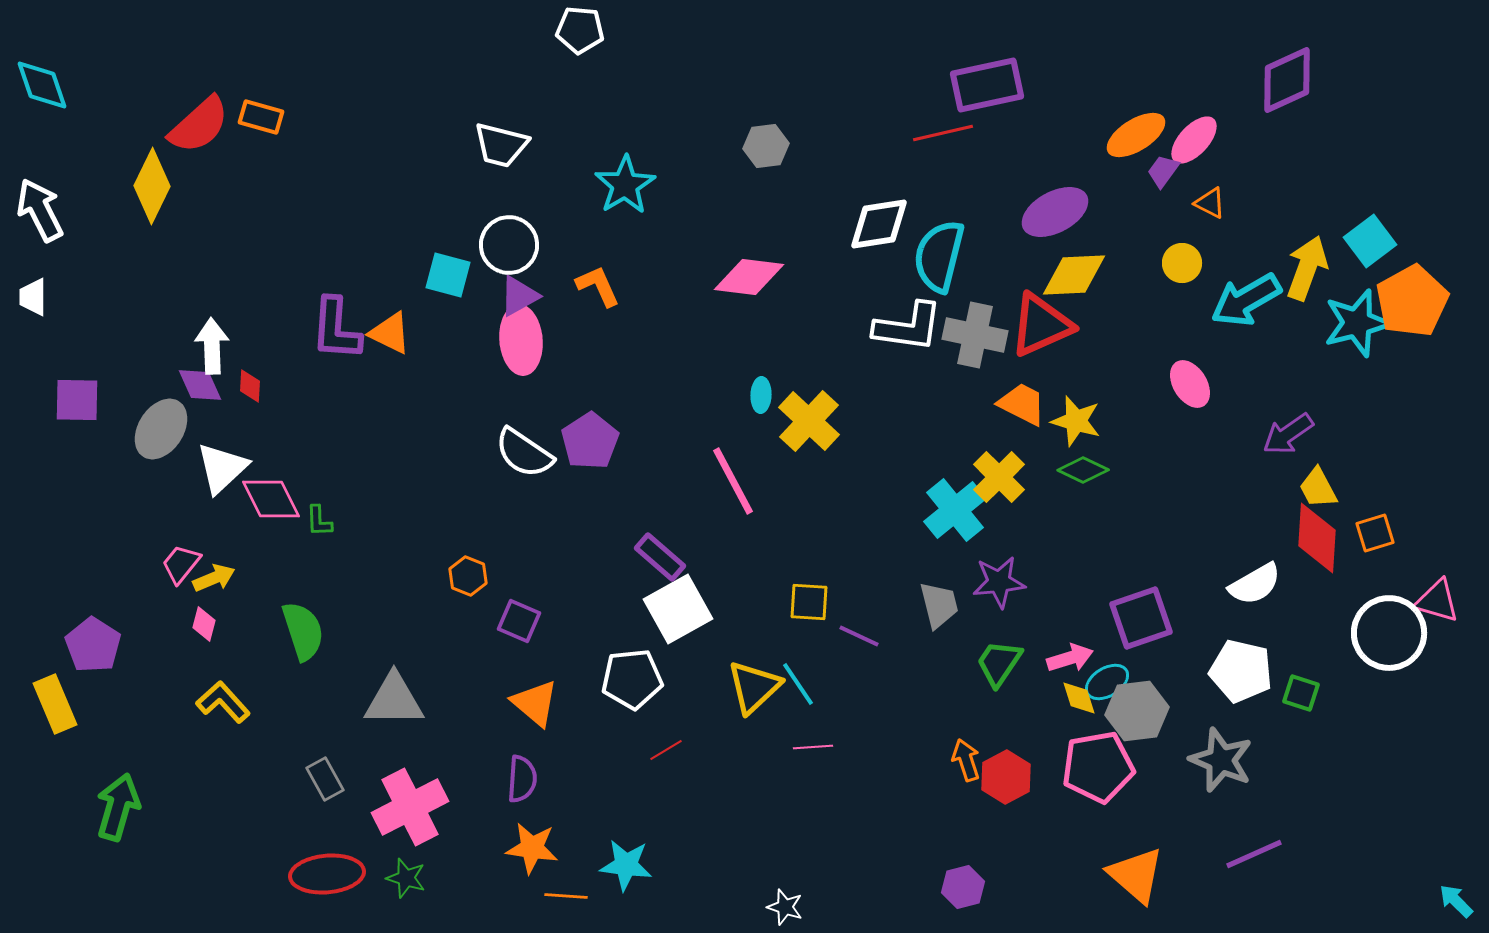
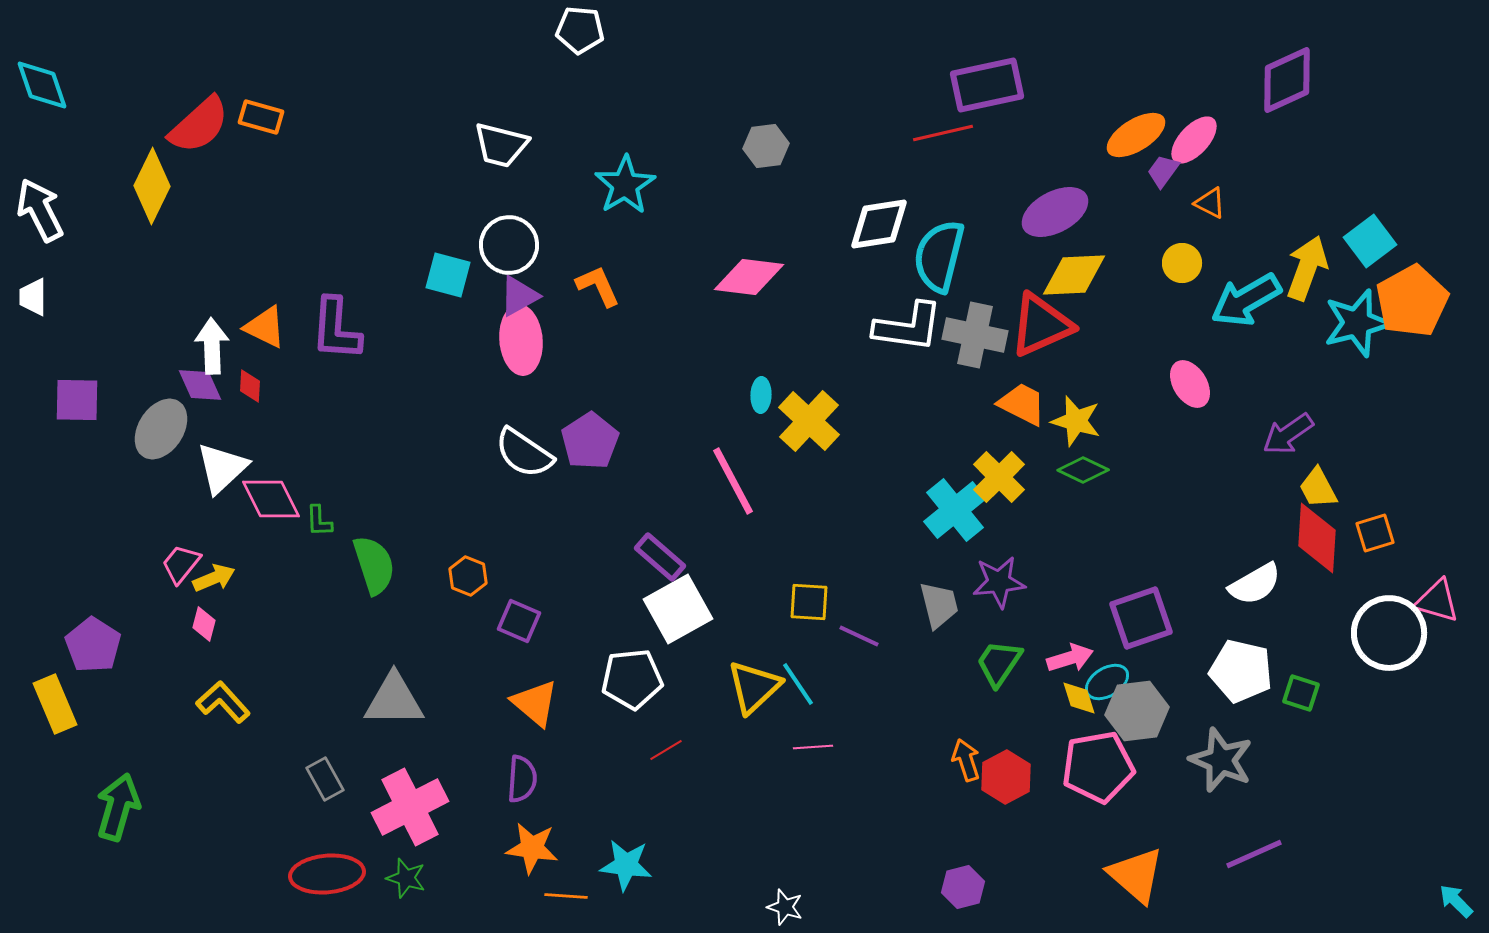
orange triangle at (390, 333): moved 125 px left, 6 px up
green semicircle at (303, 631): moved 71 px right, 66 px up
